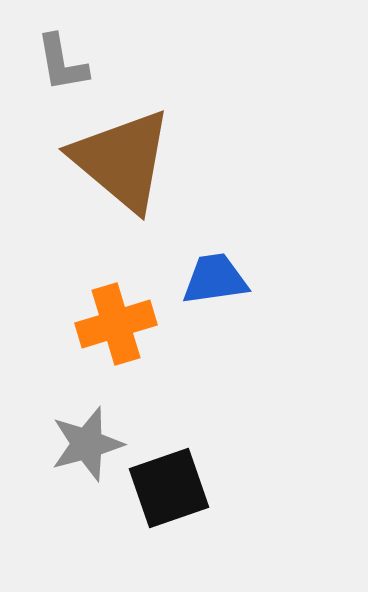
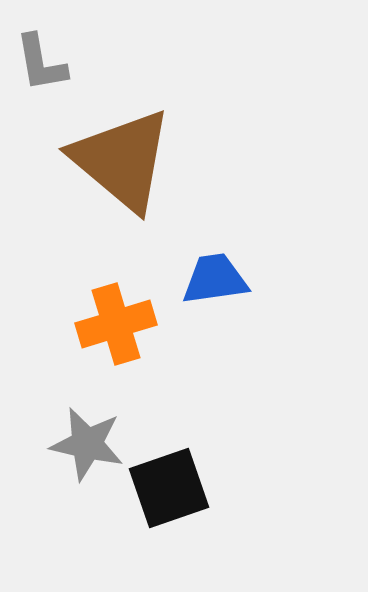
gray L-shape: moved 21 px left
gray star: rotated 28 degrees clockwise
